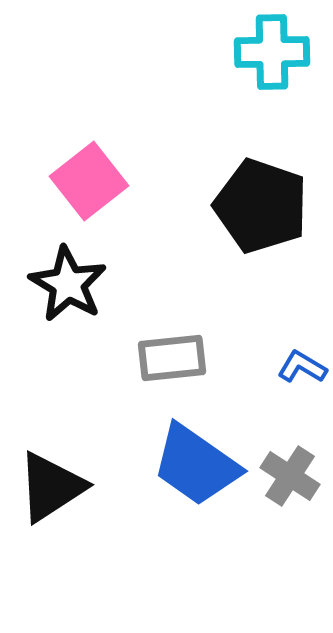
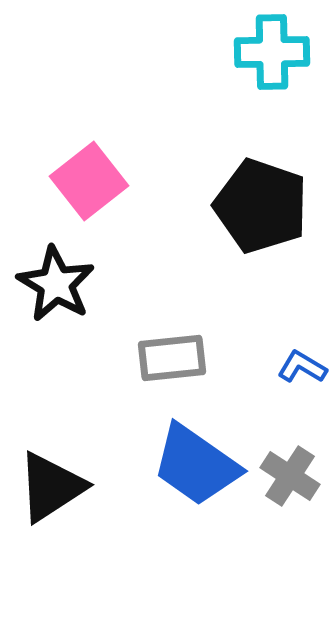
black star: moved 12 px left
